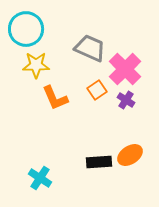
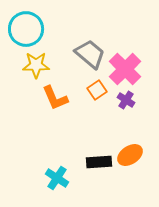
gray trapezoid: moved 6 px down; rotated 16 degrees clockwise
cyan cross: moved 17 px right
